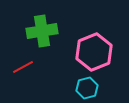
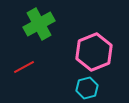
green cross: moved 3 px left, 7 px up; rotated 20 degrees counterclockwise
red line: moved 1 px right
